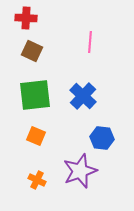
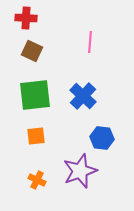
orange square: rotated 30 degrees counterclockwise
